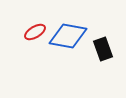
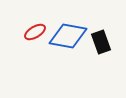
black rectangle: moved 2 px left, 7 px up
